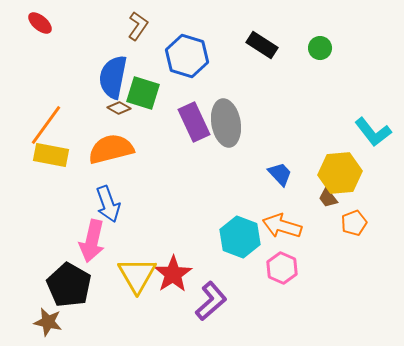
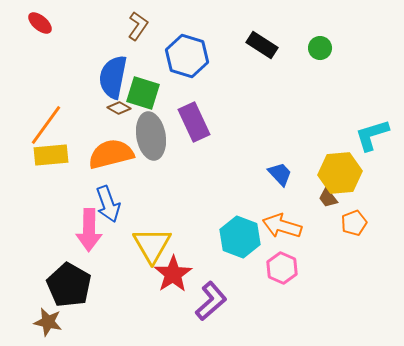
gray ellipse: moved 75 px left, 13 px down
cyan L-shape: moved 1 px left, 3 px down; rotated 111 degrees clockwise
orange semicircle: moved 5 px down
yellow rectangle: rotated 16 degrees counterclockwise
pink arrow: moved 3 px left, 11 px up; rotated 12 degrees counterclockwise
yellow triangle: moved 15 px right, 30 px up
